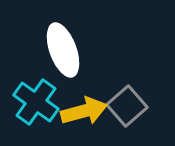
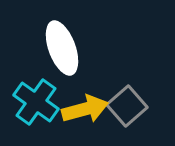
white ellipse: moved 1 px left, 2 px up
yellow arrow: moved 1 px right, 2 px up
